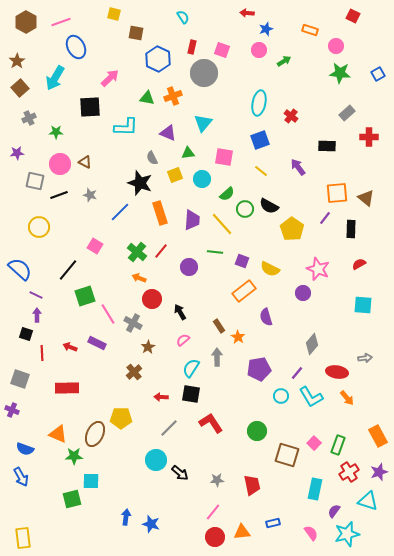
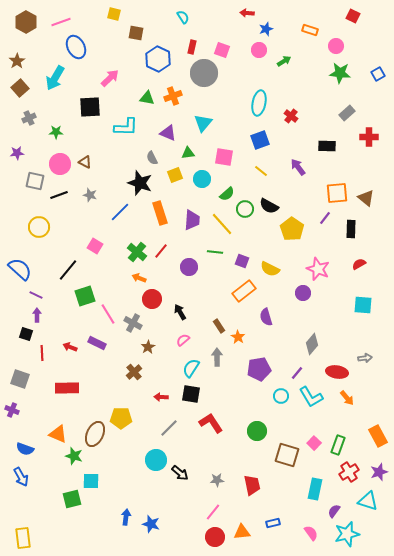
green star at (74, 456): rotated 18 degrees clockwise
